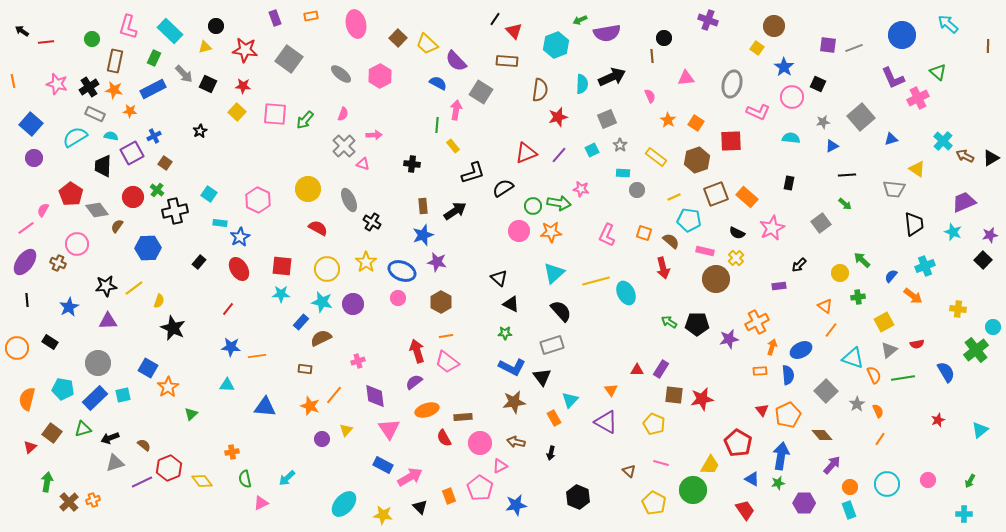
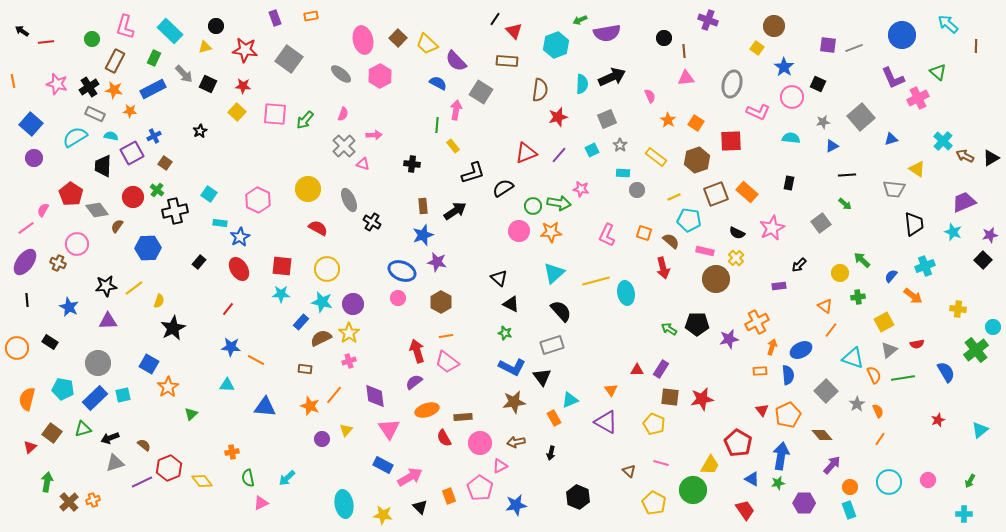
pink ellipse at (356, 24): moved 7 px right, 16 px down
pink L-shape at (128, 27): moved 3 px left
brown line at (988, 46): moved 12 px left
brown line at (652, 56): moved 32 px right, 5 px up
brown rectangle at (115, 61): rotated 15 degrees clockwise
orange rectangle at (747, 197): moved 5 px up
yellow star at (366, 262): moved 17 px left, 71 px down
cyan ellipse at (626, 293): rotated 15 degrees clockwise
blue star at (69, 307): rotated 18 degrees counterclockwise
green arrow at (669, 322): moved 7 px down
black star at (173, 328): rotated 20 degrees clockwise
green star at (505, 333): rotated 16 degrees clockwise
orange line at (257, 356): moved 1 px left, 4 px down; rotated 36 degrees clockwise
pink cross at (358, 361): moved 9 px left
blue square at (148, 368): moved 1 px right, 4 px up
brown square at (674, 395): moved 4 px left, 2 px down
cyan triangle at (570, 400): rotated 24 degrees clockwise
brown arrow at (516, 442): rotated 24 degrees counterclockwise
green semicircle at (245, 479): moved 3 px right, 1 px up
cyan circle at (887, 484): moved 2 px right, 2 px up
cyan ellipse at (344, 504): rotated 52 degrees counterclockwise
